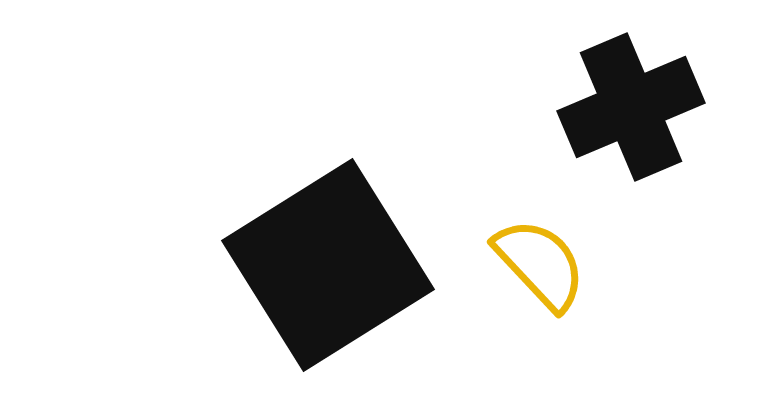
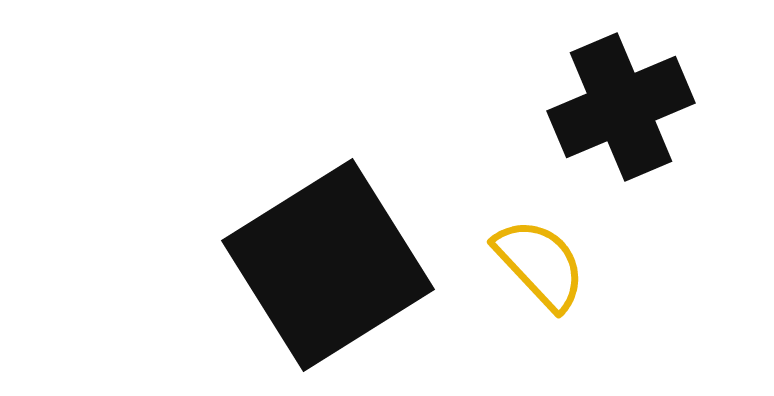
black cross: moved 10 px left
